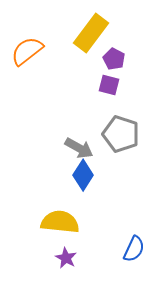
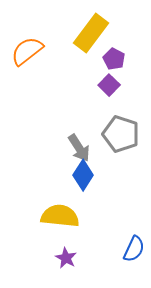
purple square: rotated 30 degrees clockwise
gray arrow: rotated 28 degrees clockwise
yellow semicircle: moved 6 px up
